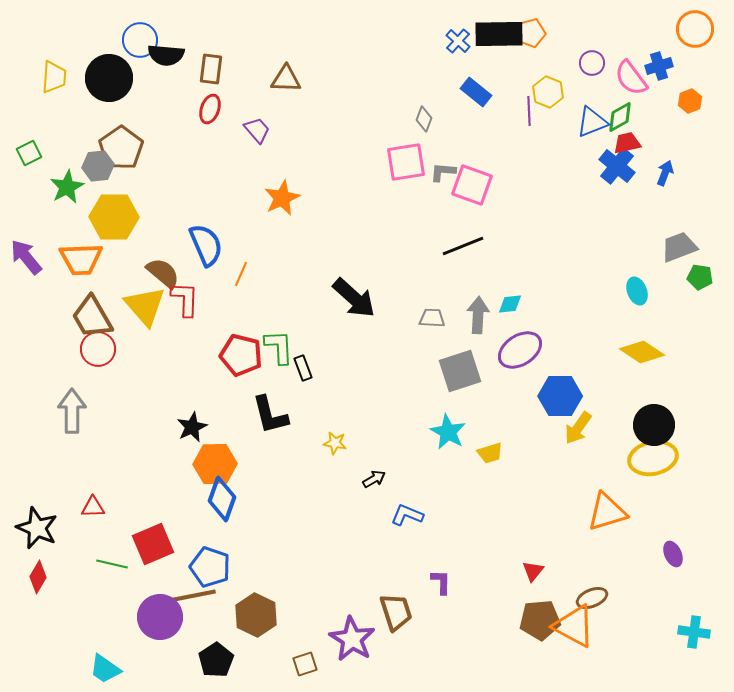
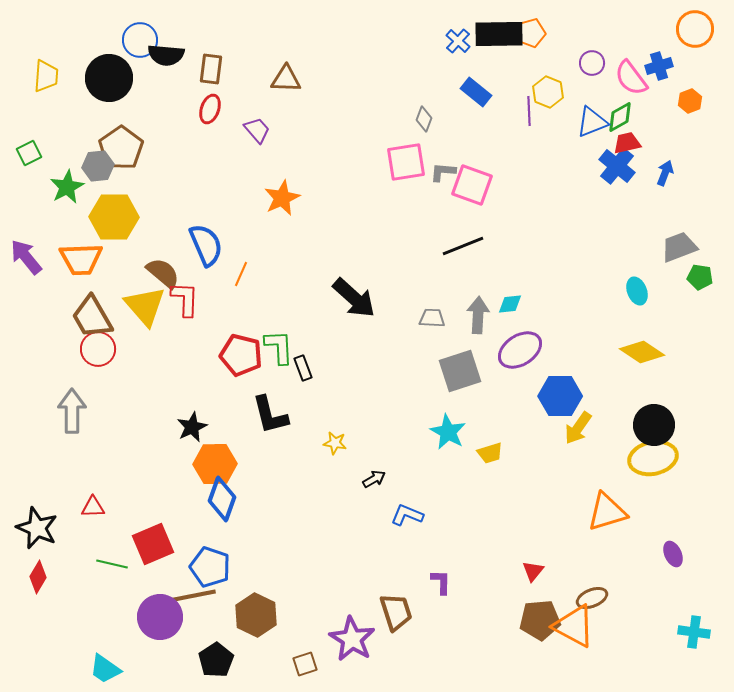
yellow trapezoid at (54, 77): moved 8 px left, 1 px up
